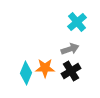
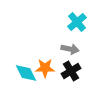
gray arrow: rotated 30 degrees clockwise
cyan diamond: rotated 50 degrees counterclockwise
